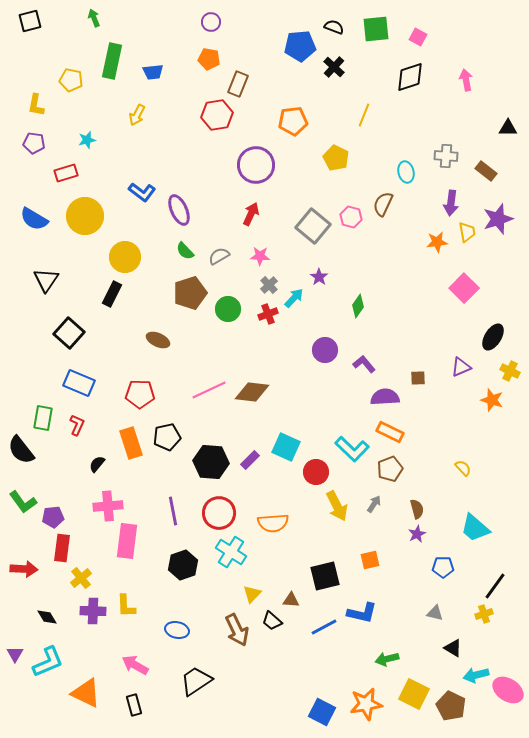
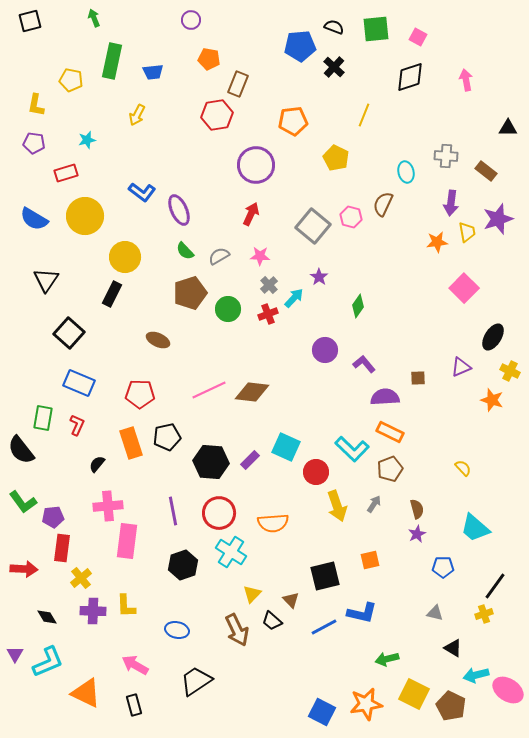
purple circle at (211, 22): moved 20 px left, 2 px up
yellow arrow at (337, 506): rotated 8 degrees clockwise
brown triangle at (291, 600): rotated 42 degrees clockwise
